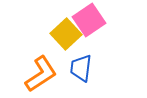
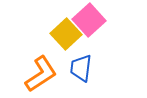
pink square: rotated 8 degrees counterclockwise
